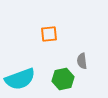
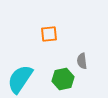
cyan semicircle: rotated 144 degrees clockwise
